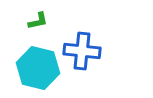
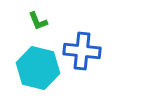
green L-shape: rotated 80 degrees clockwise
